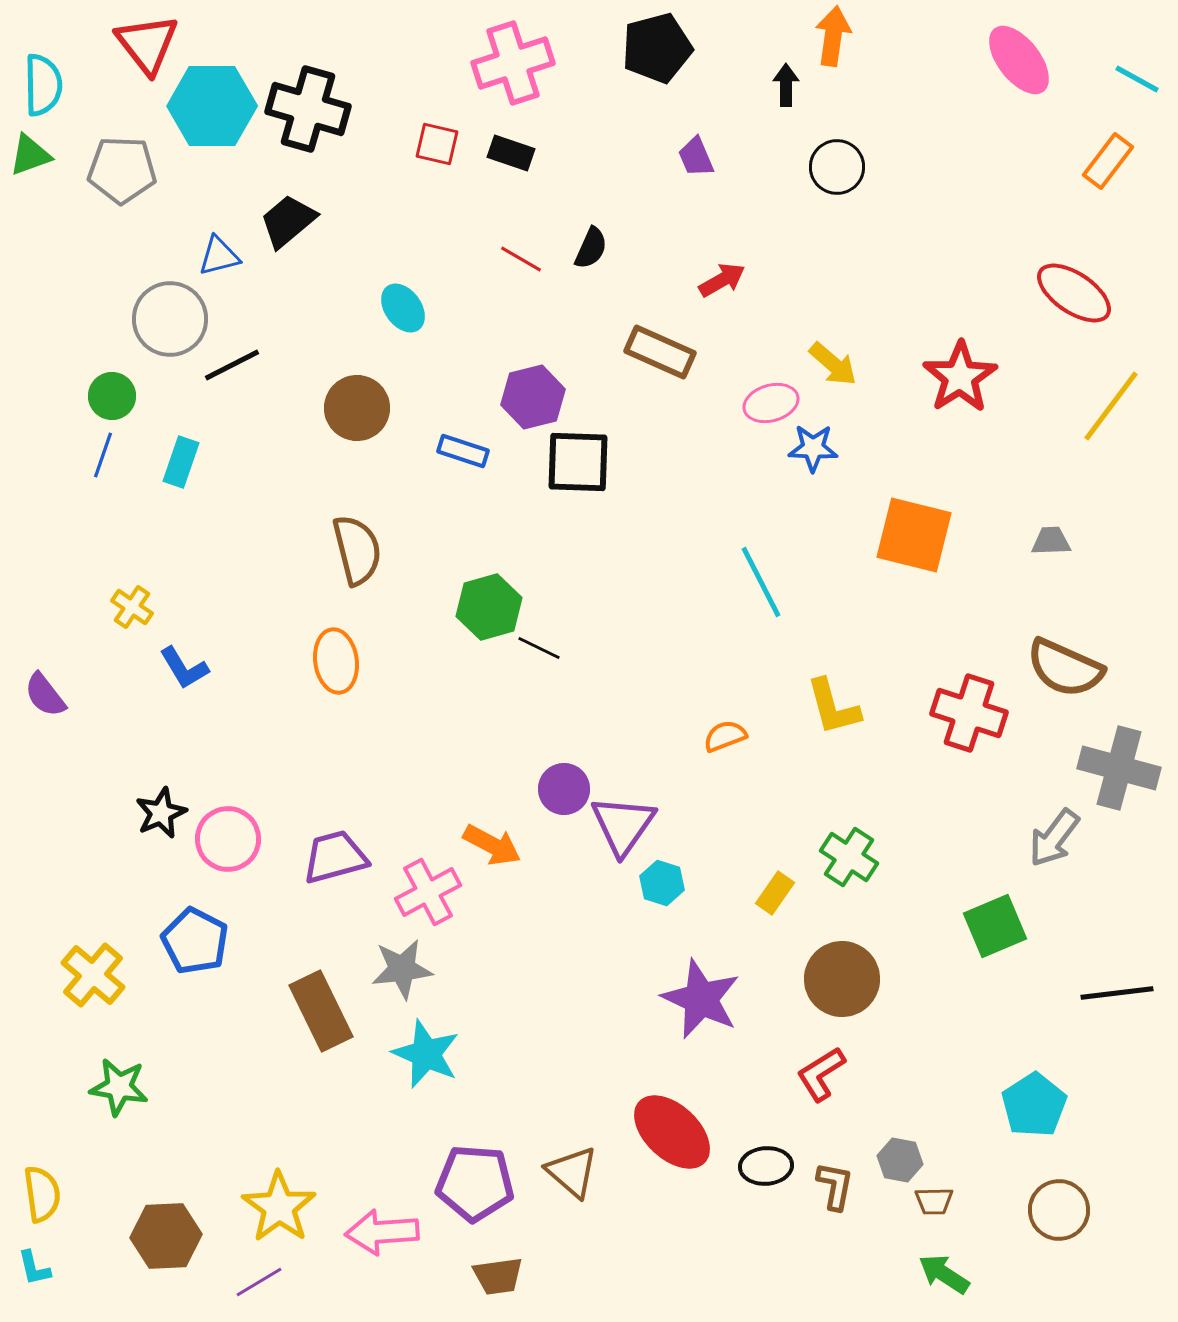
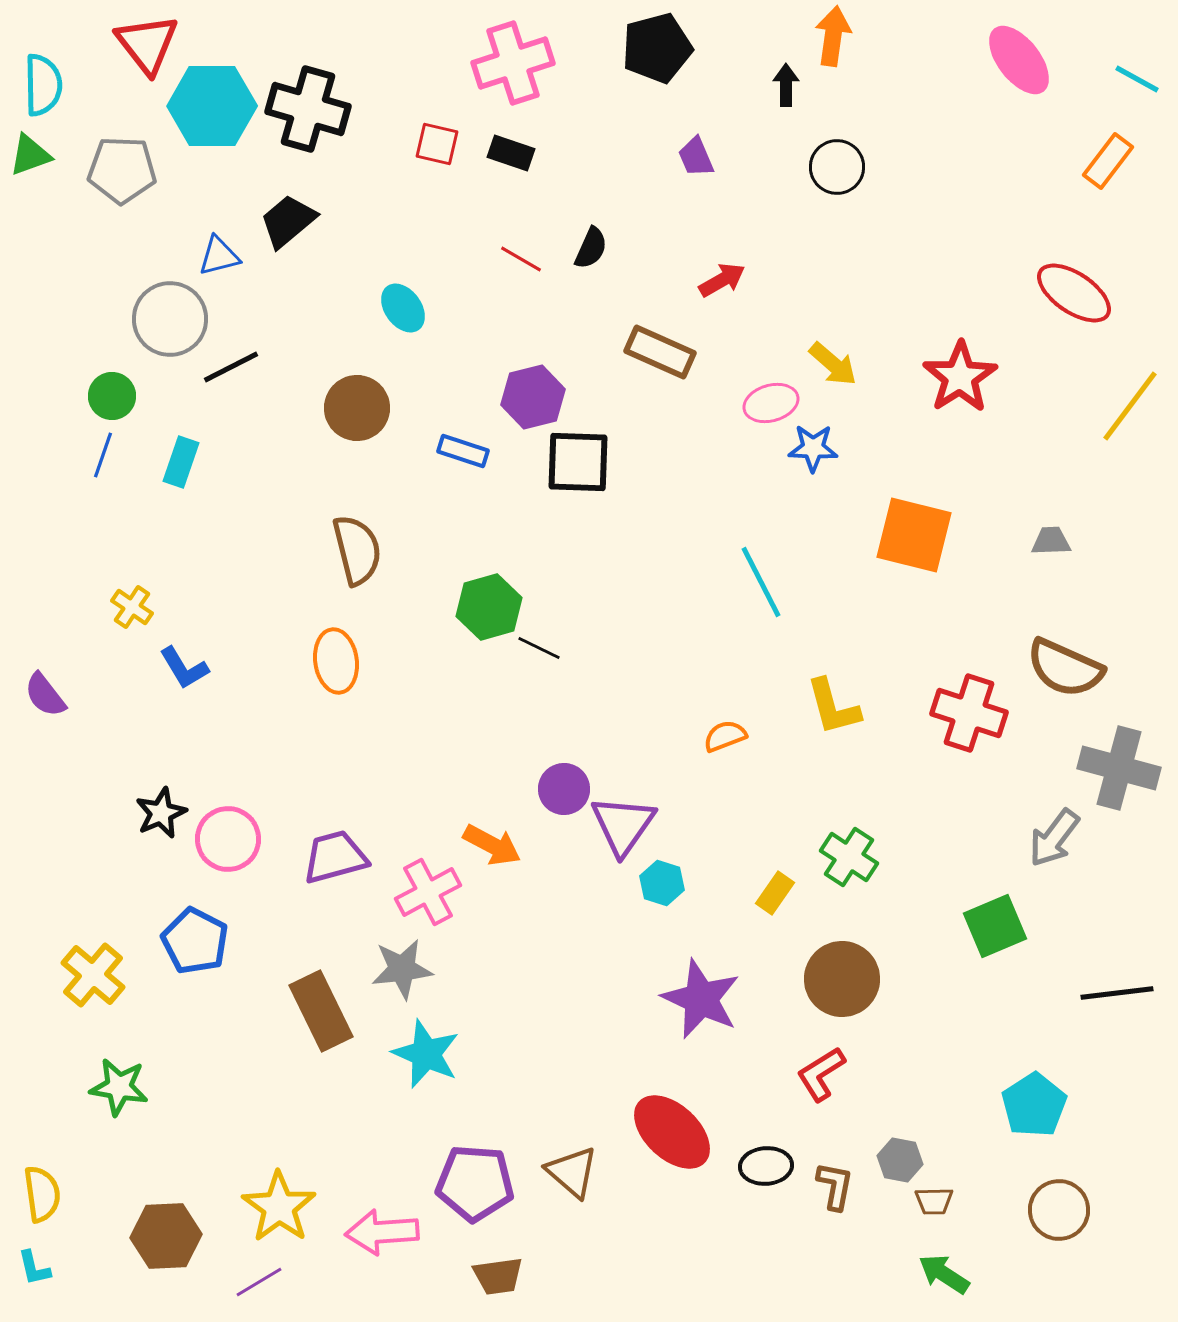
black line at (232, 365): moved 1 px left, 2 px down
yellow line at (1111, 406): moved 19 px right
